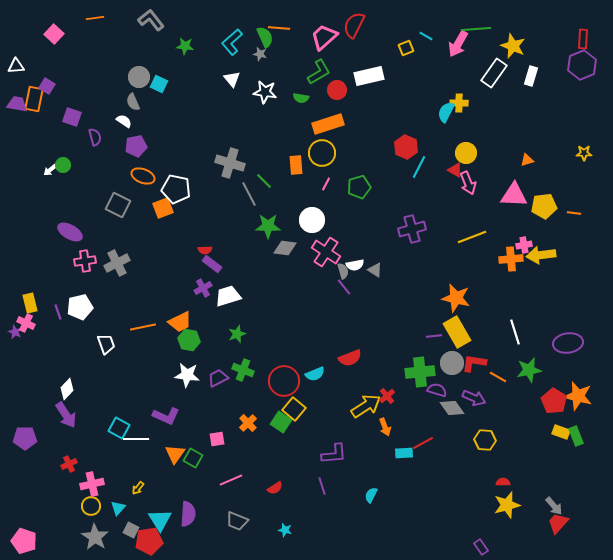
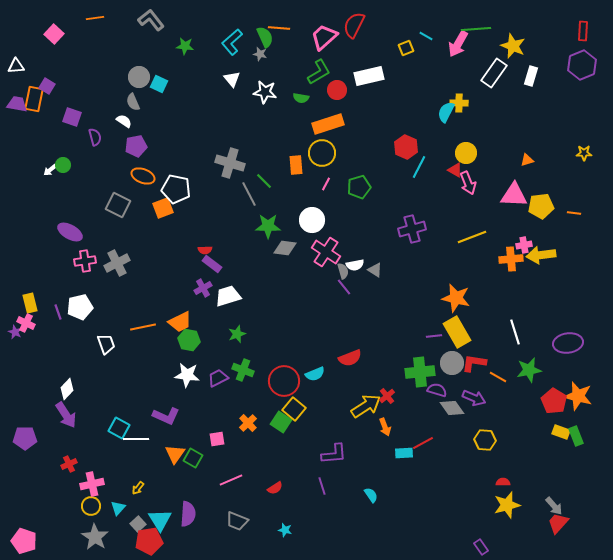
red rectangle at (583, 39): moved 8 px up
yellow pentagon at (544, 206): moved 3 px left
cyan semicircle at (371, 495): rotated 119 degrees clockwise
gray square at (131, 530): moved 7 px right, 6 px up; rotated 21 degrees clockwise
